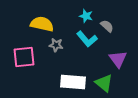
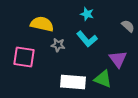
cyan star: moved 1 px right, 2 px up
gray semicircle: moved 21 px right
gray star: moved 2 px right
pink square: rotated 15 degrees clockwise
green triangle: moved 1 px left, 4 px up; rotated 18 degrees counterclockwise
